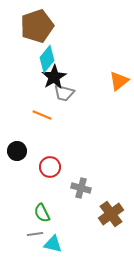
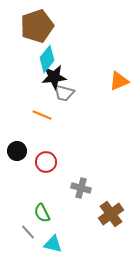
black star: rotated 25 degrees clockwise
orange triangle: rotated 15 degrees clockwise
red circle: moved 4 px left, 5 px up
gray line: moved 7 px left, 2 px up; rotated 56 degrees clockwise
